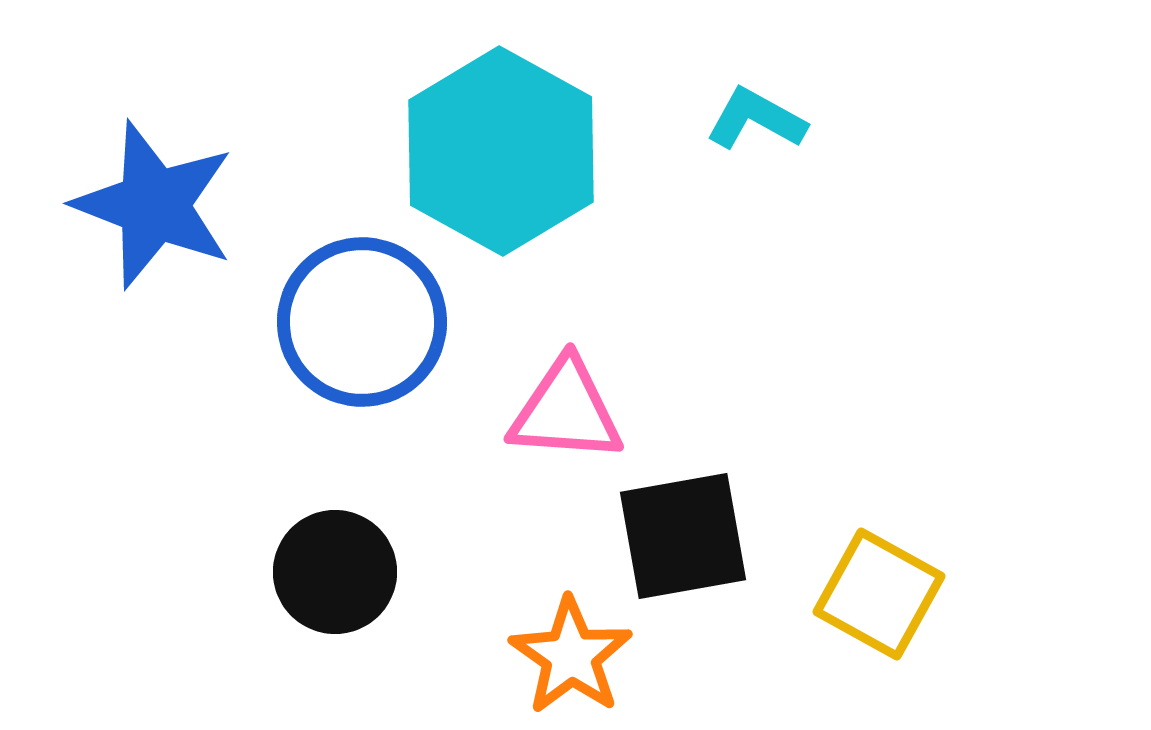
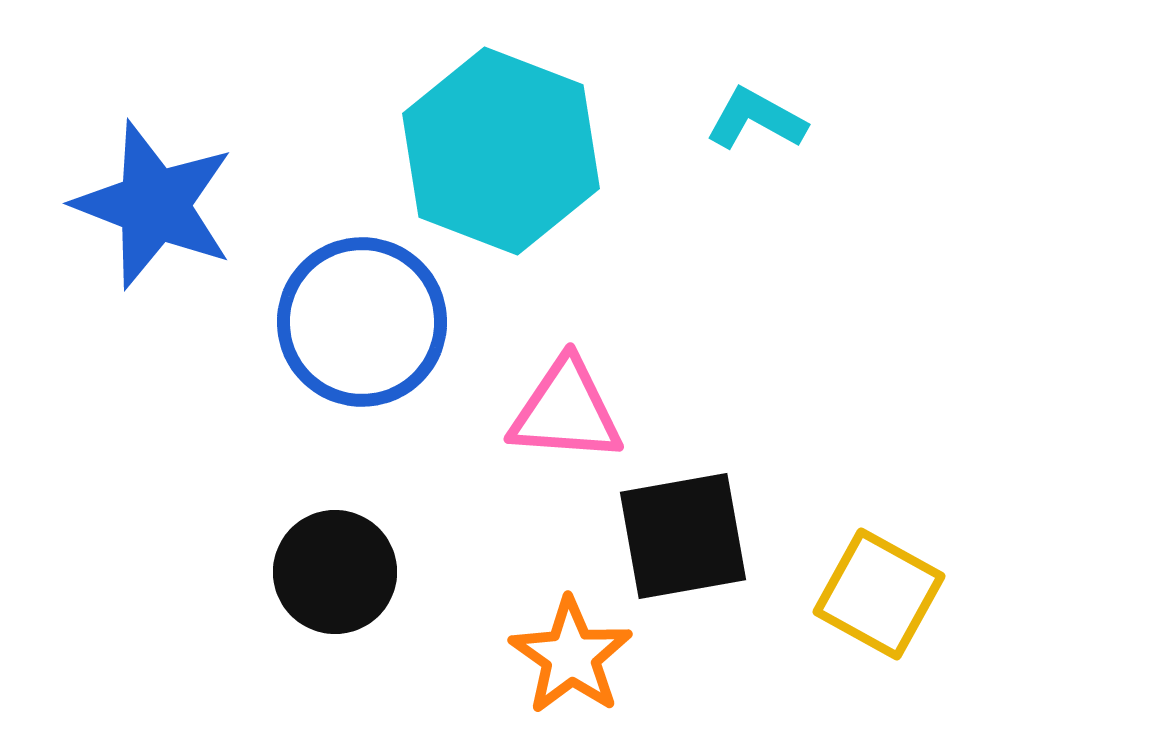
cyan hexagon: rotated 8 degrees counterclockwise
